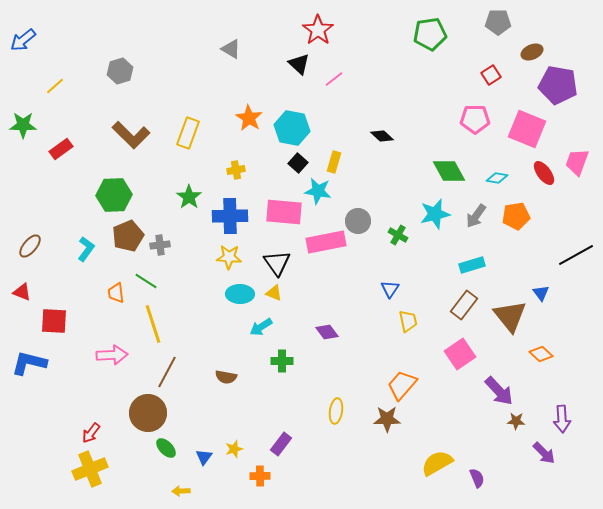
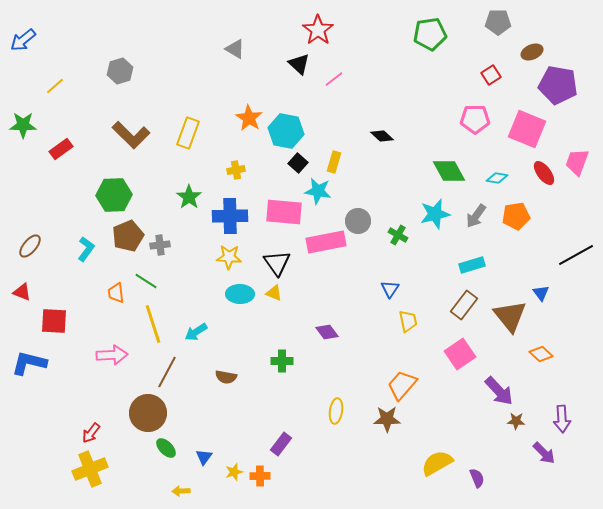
gray triangle at (231, 49): moved 4 px right
cyan hexagon at (292, 128): moved 6 px left, 3 px down
cyan arrow at (261, 327): moved 65 px left, 5 px down
yellow star at (234, 449): moved 23 px down
